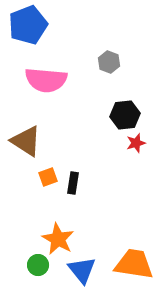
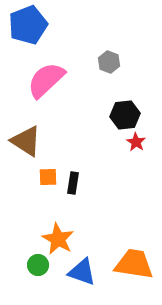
pink semicircle: rotated 132 degrees clockwise
red star: moved 1 px up; rotated 24 degrees counterclockwise
orange square: rotated 18 degrees clockwise
blue triangle: moved 2 px down; rotated 32 degrees counterclockwise
